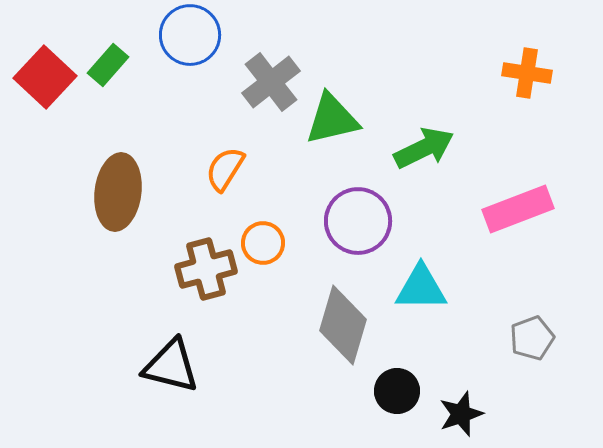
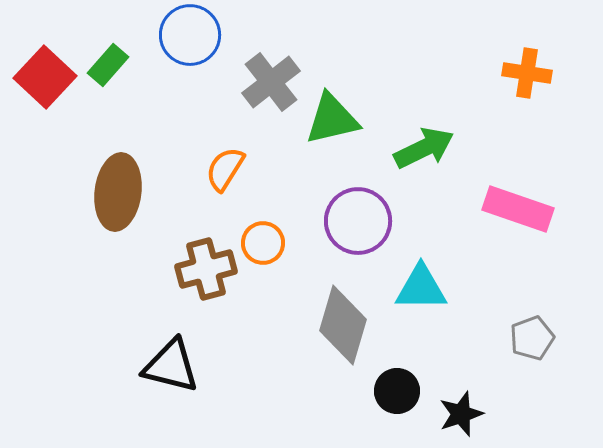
pink rectangle: rotated 40 degrees clockwise
